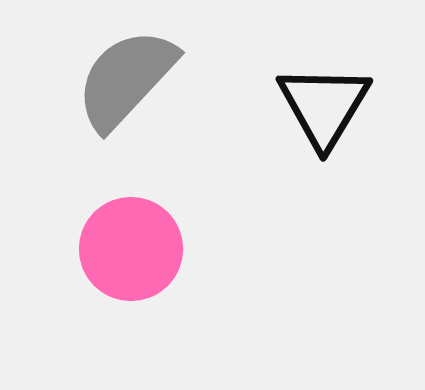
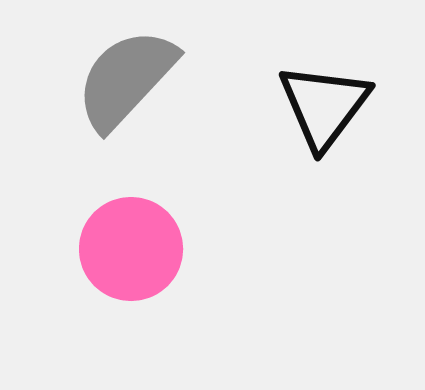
black triangle: rotated 6 degrees clockwise
